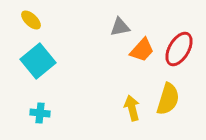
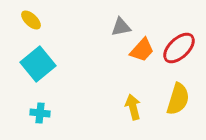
gray triangle: moved 1 px right
red ellipse: moved 1 px up; rotated 16 degrees clockwise
cyan square: moved 3 px down
yellow semicircle: moved 10 px right
yellow arrow: moved 1 px right, 1 px up
